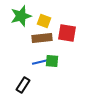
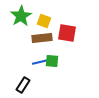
green star: rotated 15 degrees counterclockwise
